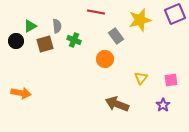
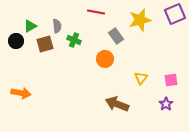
purple star: moved 3 px right, 1 px up
